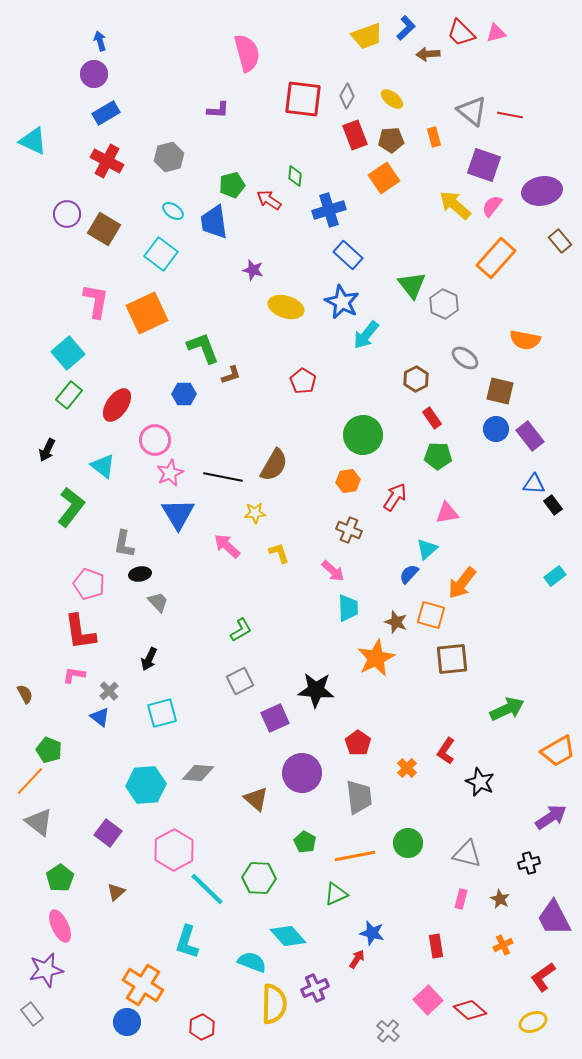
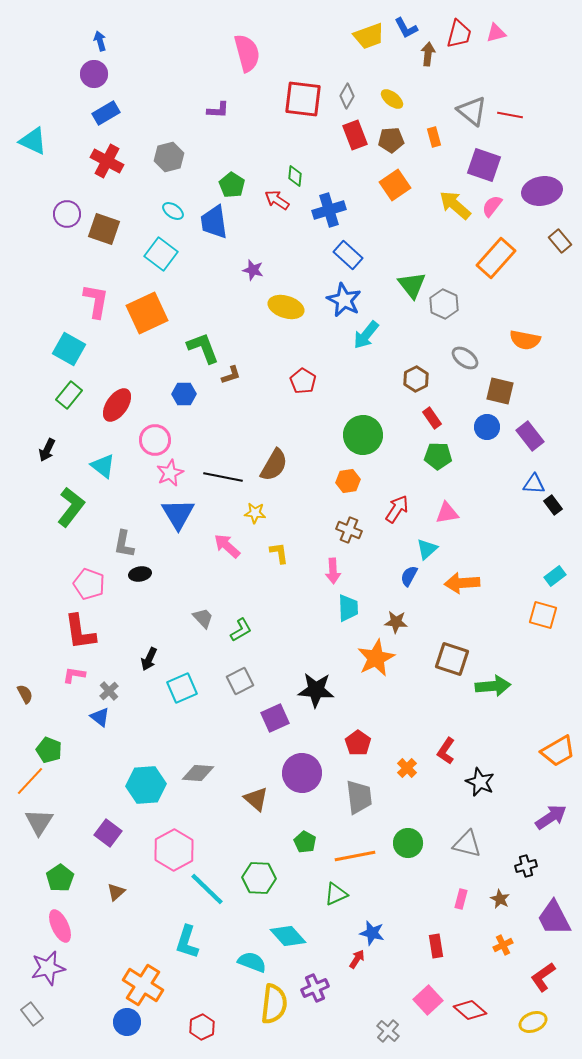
blue L-shape at (406, 28): rotated 105 degrees clockwise
red trapezoid at (461, 33): moved 2 px left, 1 px down; rotated 120 degrees counterclockwise
yellow trapezoid at (367, 36): moved 2 px right
brown arrow at (428, 54): rotated 100 degrees clockwise
orange square at (384, 178): moved 11 px right, 7 px down
green pentagon at (232, 185): rotated 25 degrees counterclockwise
red arrow at (269, 200): moved 8 px right
brown square at (104, 229): rotated 12 degrees counterclockwise
blue star at (342, 302): moved 2 px right, 2 px up
cyan square at (68, 353): moved 1 px right, 4 px up; rotated 20 degrees counterclockwise
blue circle at (496, 429): moved 9 px left, 2 px up
red arrow at (395, 497): moved 2 px right, 12 px down
yellow star at (255, 513): rotated 10 degrees clockwise
yellow L-shape at (279, 553): rotated 10 degrees clockwise
pink arrow at (333, 571): rotated 45 degrees clockwise
blue semicircle at (409, 574): moved 2 px down; rotated 15 degrees counterclockwise
orange arrow at (462, 583): rotated 48 degrees clockwise
gray trapezoid at (158, 602): moved 45 px right, 16 px down
orange square at (431, 615): moved 112 px right
brown star at (396, 622): rotated 15 degrees counterclockwise
brown square at (452, 659): rotated 24 degrees clockwise
green arrow at (507, 709): moved 14 px left, 23 px up; rotated 20 degrees clockwise
cyan square at (162, 713): moved 20 px right, 25 px up; rotated 8 degrees counterclockwise
gray triangle at (39, 822): rotated 24 degrees clockwise
gray triangle at (467, 854): moved 10 px up
black cross at (529, 863): moved 3 px left, 3 px down
purple star at (46, 970): moved 2 px right, 2 px up
yellow semicircle at (274, 1004): rotated 6 degrees clockwise
